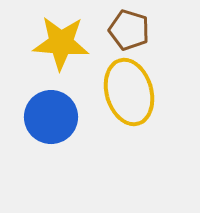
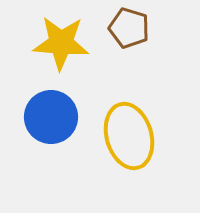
brown pentagon: moved 2 px up
yellow ellipse: moved 44 px down
